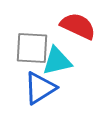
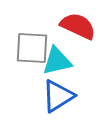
blue triangle: moved 18 px right, 8 px down
